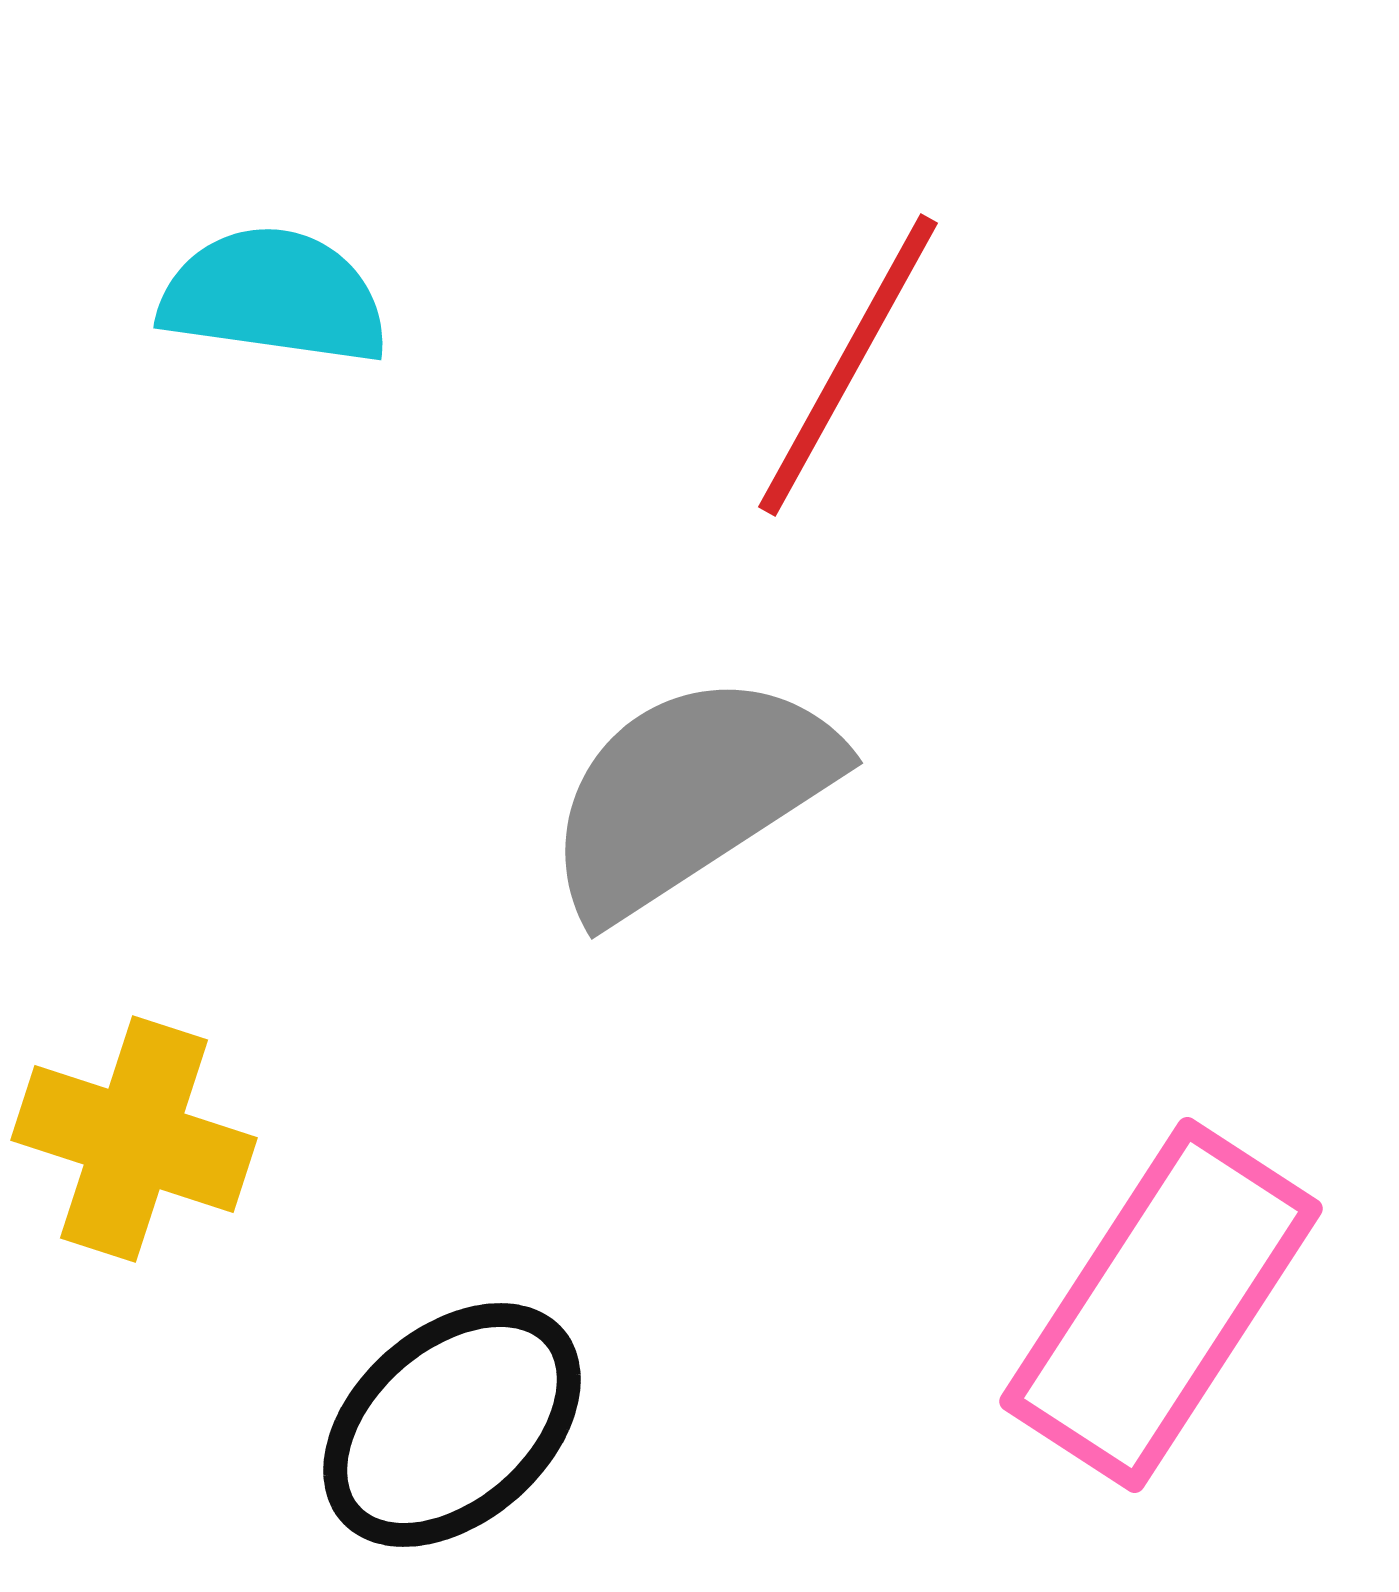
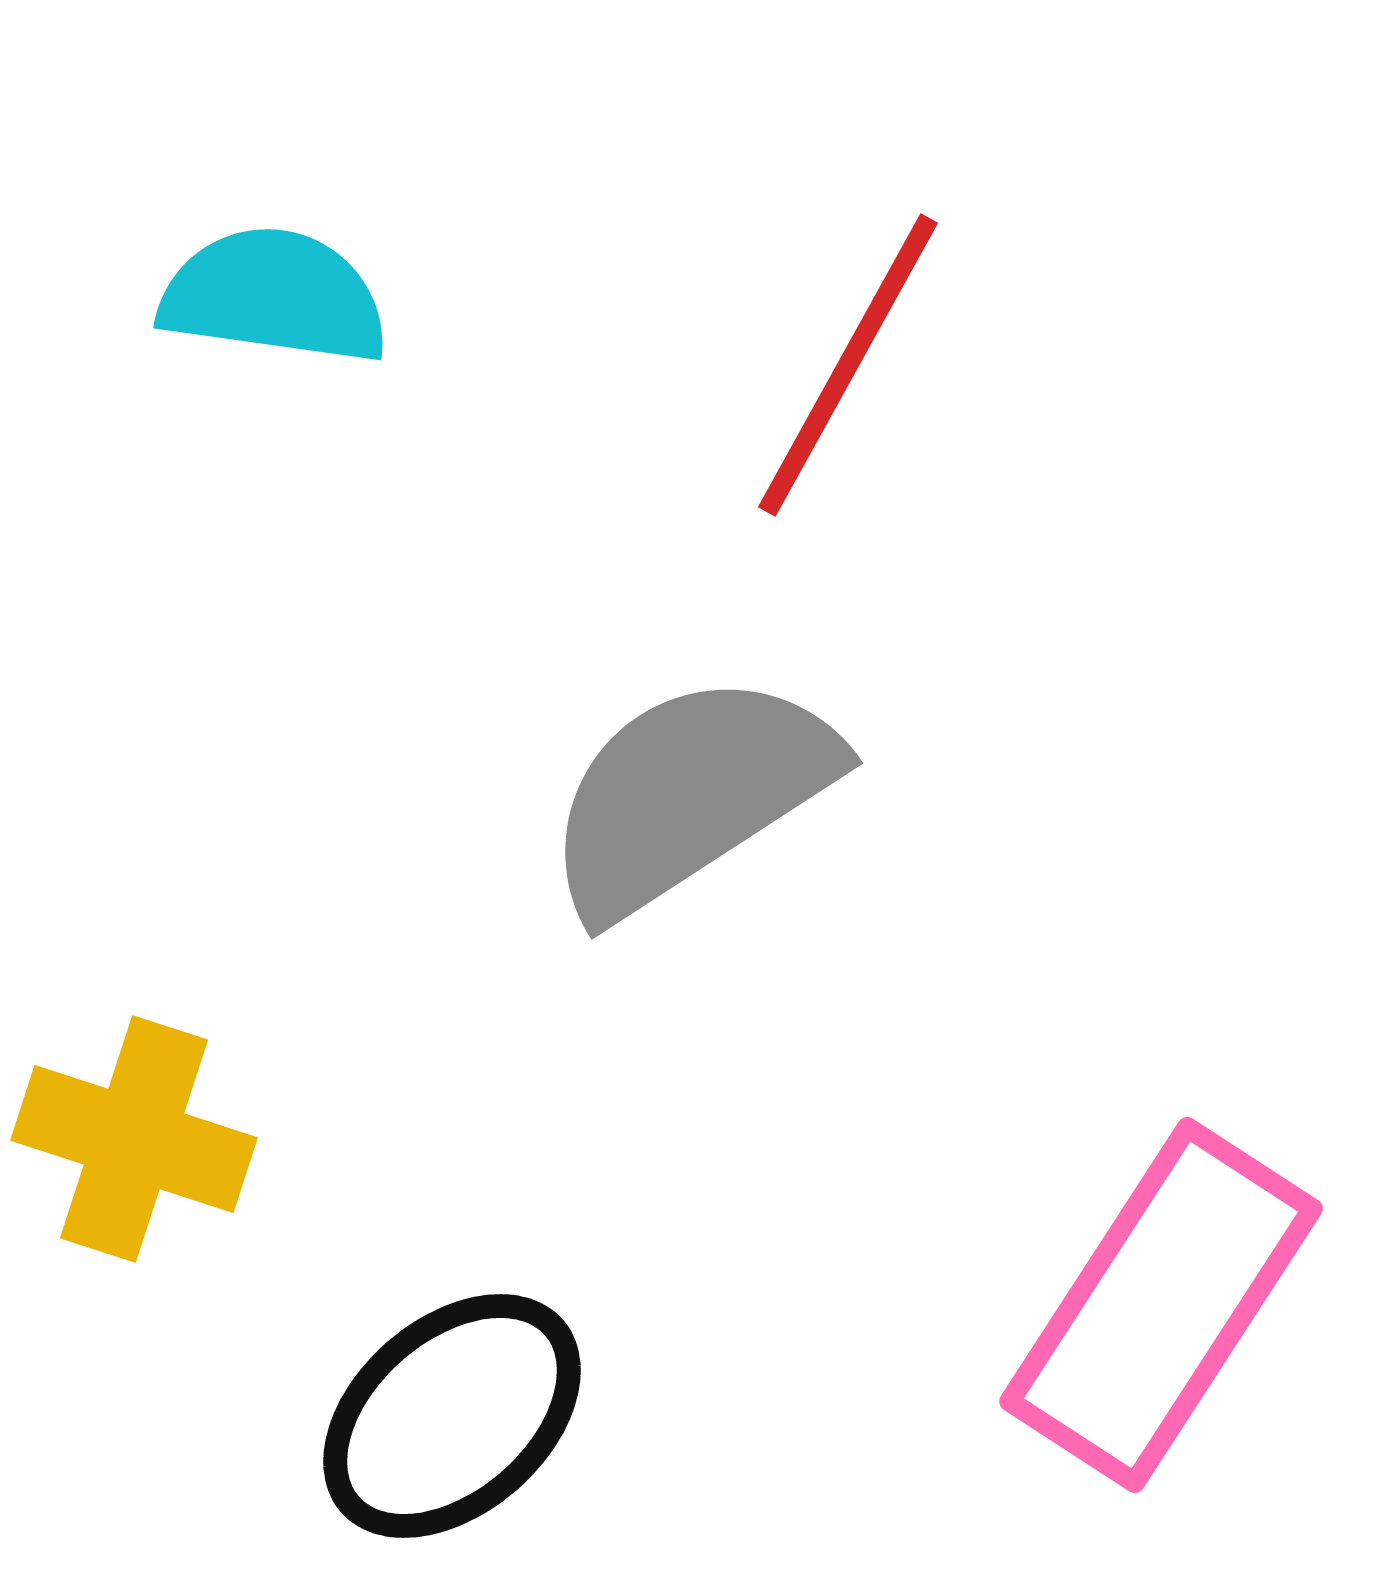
black ellipse: moved 9 px up
